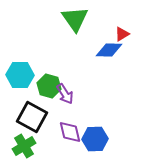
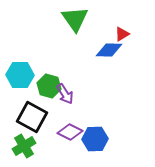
purple diamond: rotated 50 degrees counterclockwise
